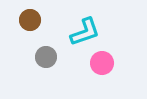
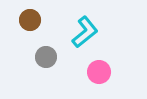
cyan L-shape: rotated 20 degrees counterclockwise
pink circle: moved 3 px left, 9 px down
